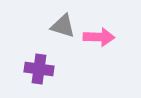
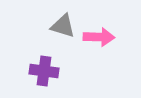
purple cross: moved 5 px right, 2 px down
